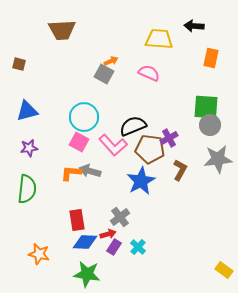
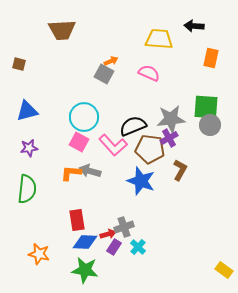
gray star: moved 47 px left, 40 px up
blue star: rotated 24 degrees counterclockwise
gray cross: moved 4 px right, 10 px down; rotated 18 degrees clockwise
green star: moved 2 px left, 4 px up
